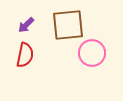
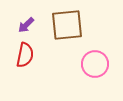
brown square: moved 1 px left
pink circle: moved 3 px right, 11 px down
